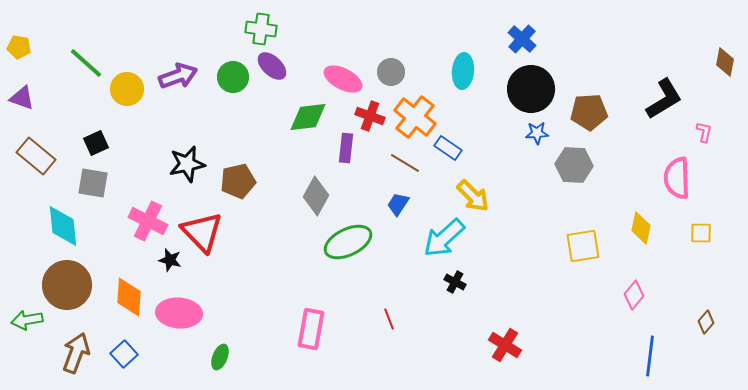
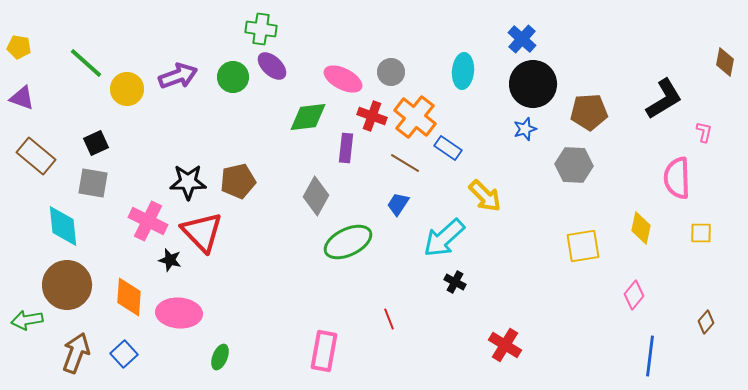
black circle at (531, 89): moved 2 px right, 5 px up
red cross at (370, 116): moved 2 px right
blue star at (537, 133): moved 12 px left, 4 px up; rotated 15 degrees counterclockwise
black star at (187, 164): moved 1 px right, 18 px down; rotated 12 degrees clockwise
yellow arrow at (473, 196): moved 12 px right
pink rectangle at (311, 329): moved 13 px right, 22 px down
